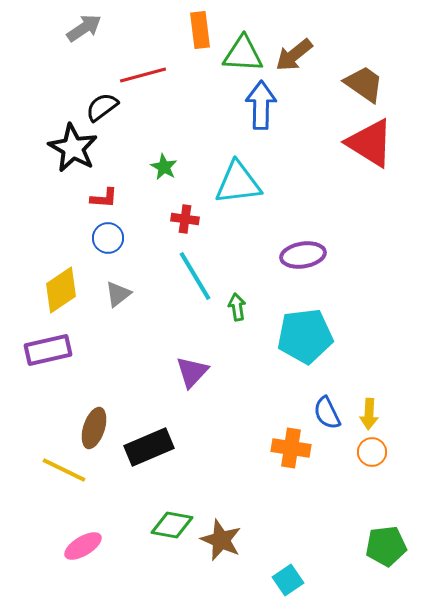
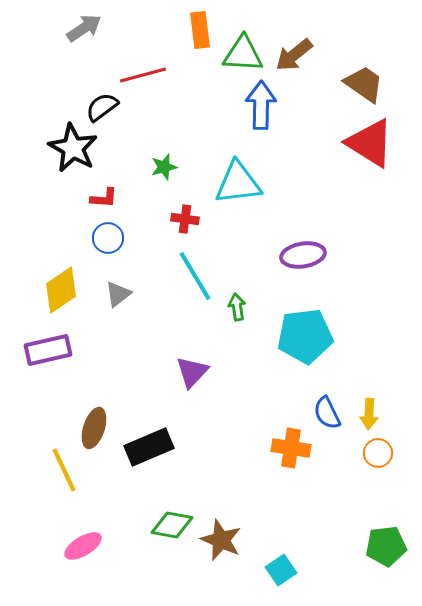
green star: rotated 28 degrees clockwise
orange circle: moved 6 px right, 1 px down
yellow line: rotated 39 degrees clockwise
cyan square: moved 7 px left, 10 px up
